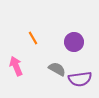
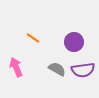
orange line: rotated 24 degrees counterclockwise
pink arrow: moved 1 px down
purple semicircle: moved 3 px right, 9 px up
